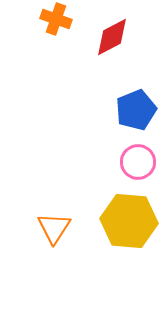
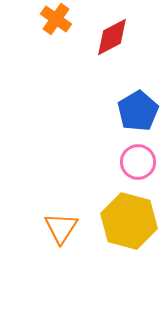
orange cross: rotated 16 degrees clockwise
blue pentagon: moved 2 px right, 1 px down; rotated 9 degrees counterclockwise
yellow hexagon: rotated 10 degrees clockwise
orange triangle: moved 7 px right
